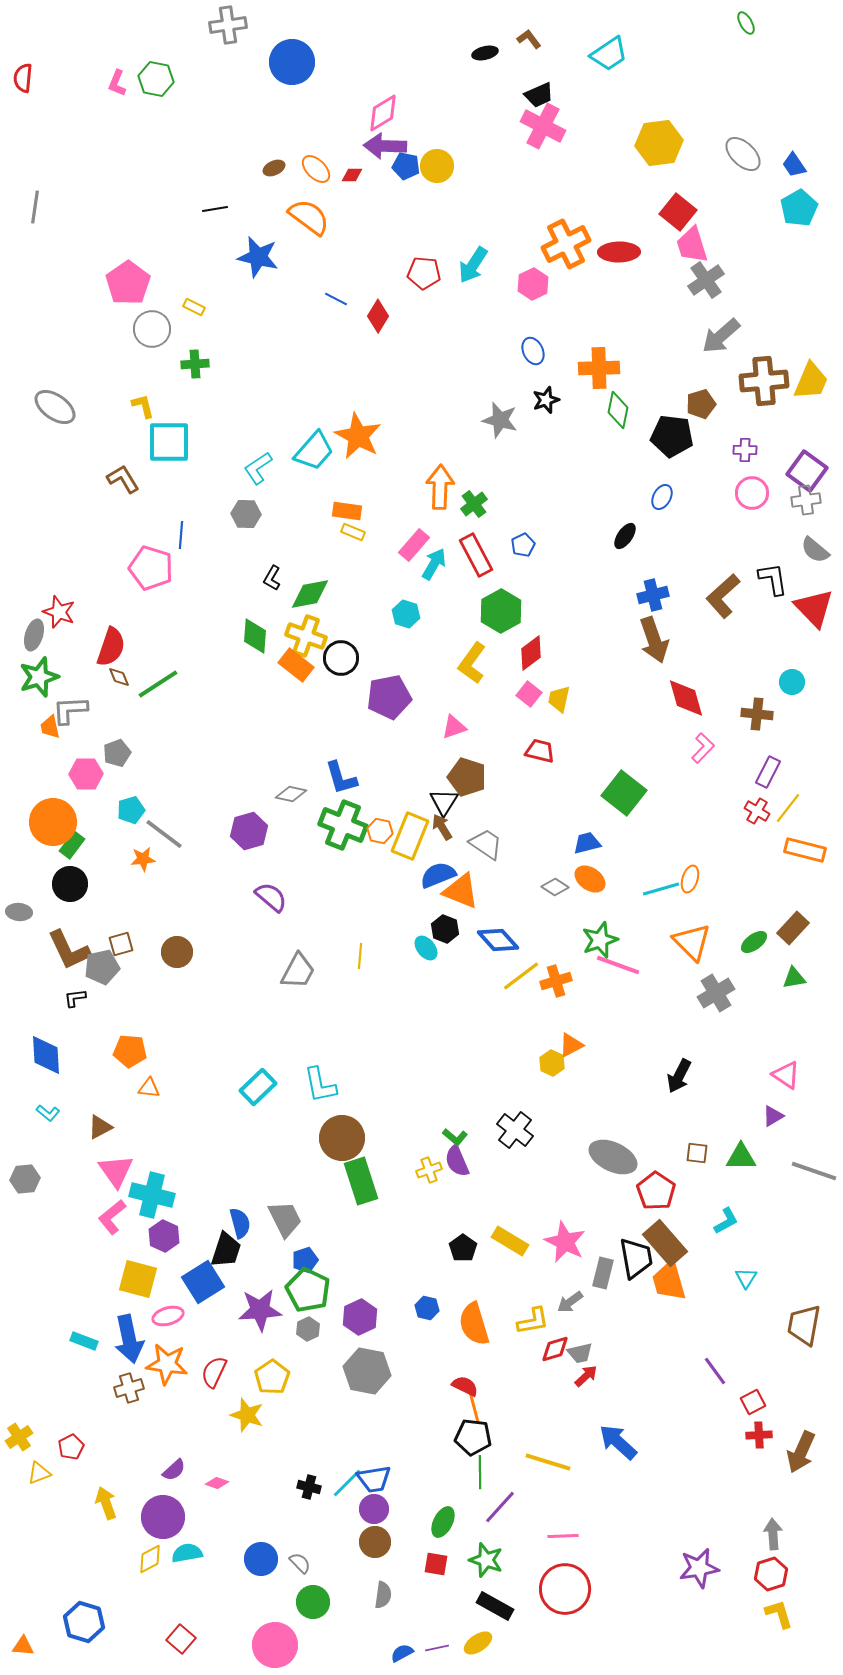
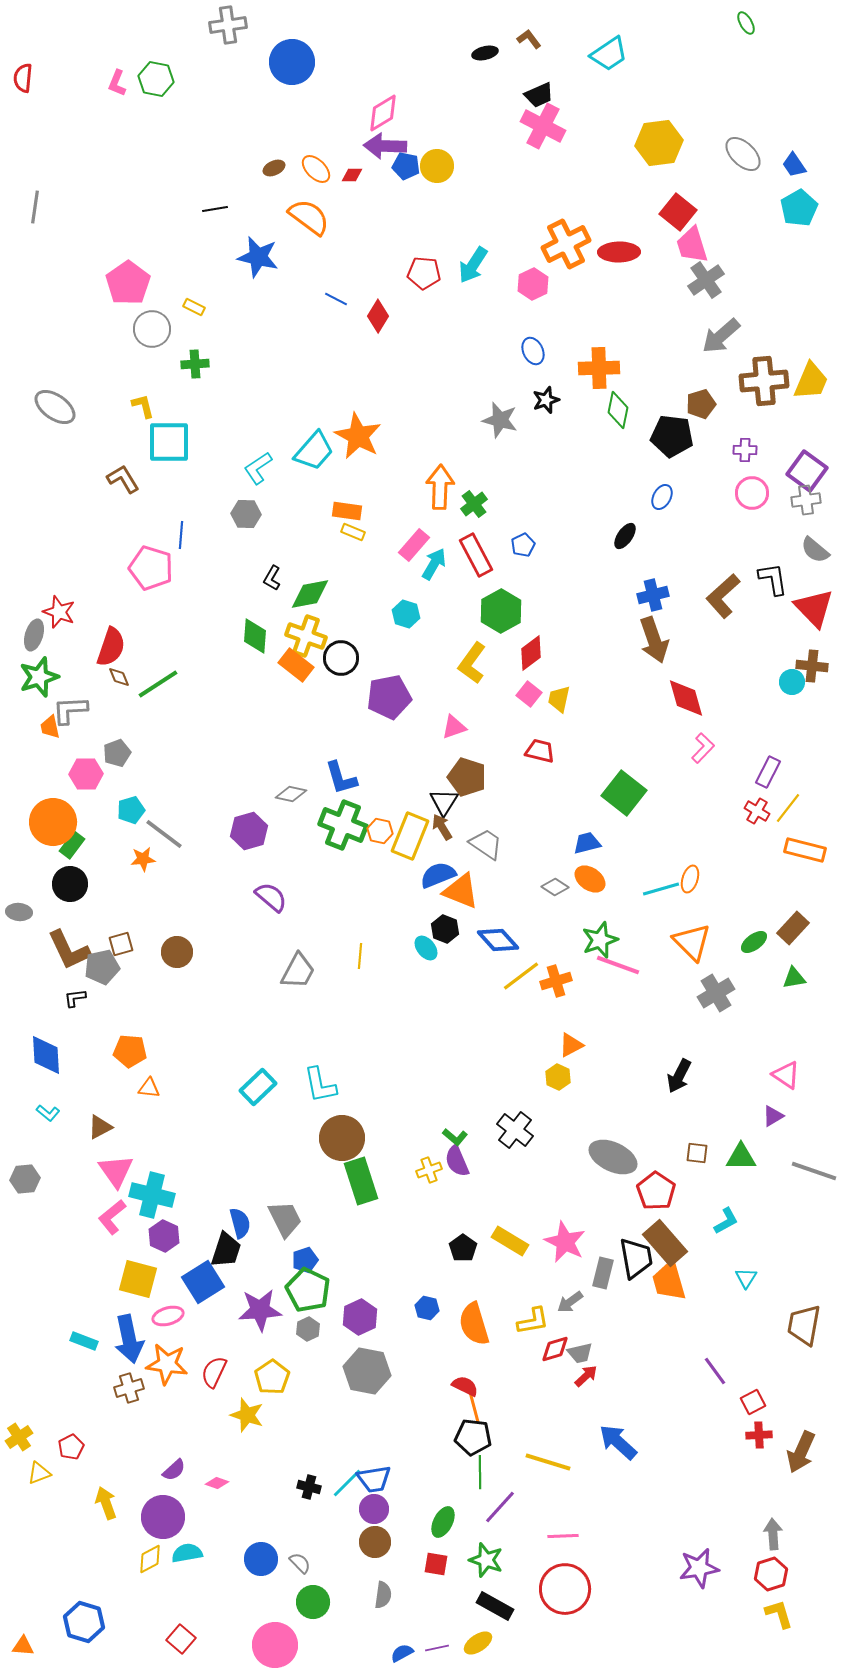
brown cross at (757, 714): moved 55 px right, 48 px up
yellow hexagon at (552, 1063): moved 6 px right, 14 px down
